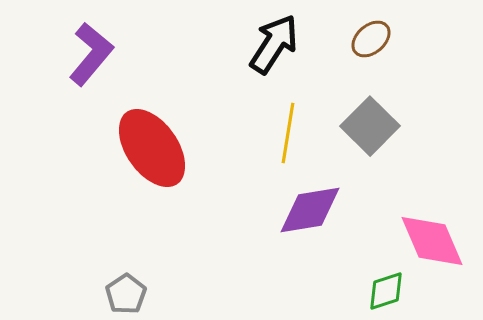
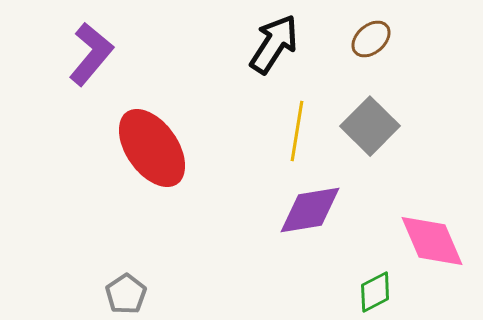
yellow line: moved 9 px right, 2 px up
green diamond: moved 11 px left, 1 px down; rotated 9 degrees counterclockwise
